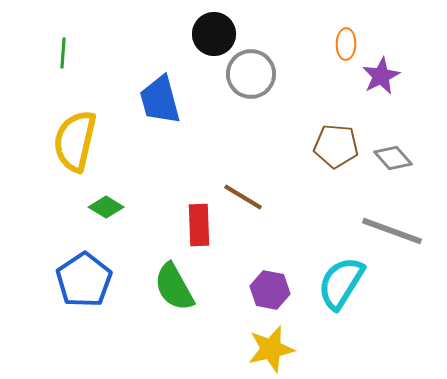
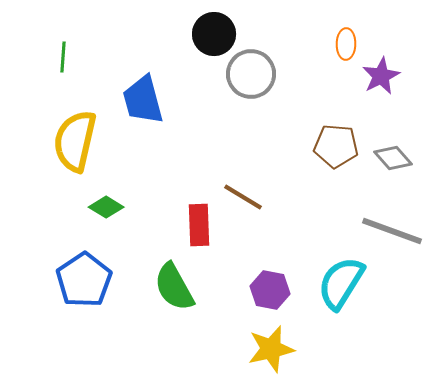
green line: moved 4 px down
blue trapezoid: moved 17 px left
